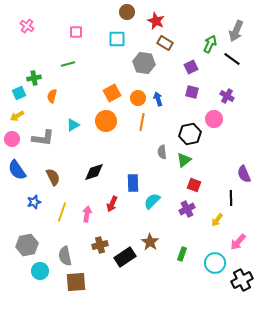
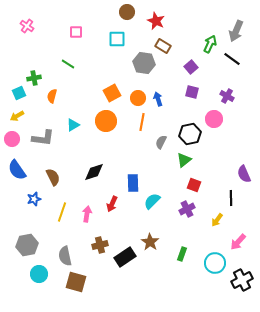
brown rectangle at (165, 43): moved 2 px left, 3 px down
green line at (68, 64): rotated 48 degrees clockwise
purple square at (191, 67): rotated 16 degrees counterclockwise
gray semicircle at (162, 152): moved 1 px left, 10 px up; rotated 32 degrees clockwise
blue star at (34, 202): moved 3 px up
cyan circle at (40, 271): moved 1 px left, 3 px down
brown square at (76, 282): rotated 20 degrees clockwise
